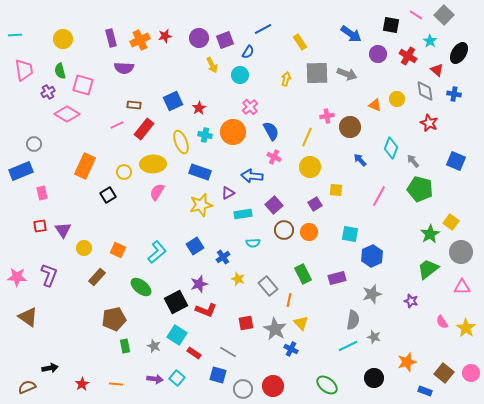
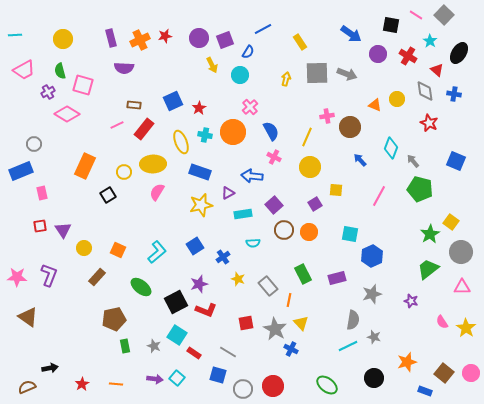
pink trapezoid at (24, 70): rotated 70 degrees clockwise
